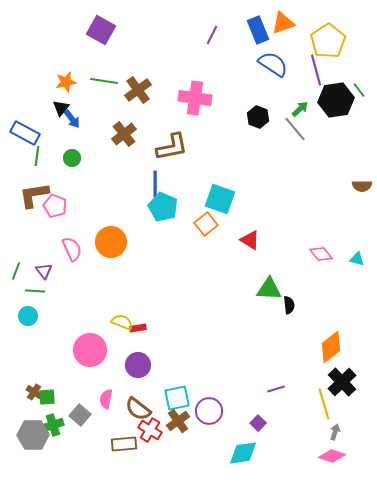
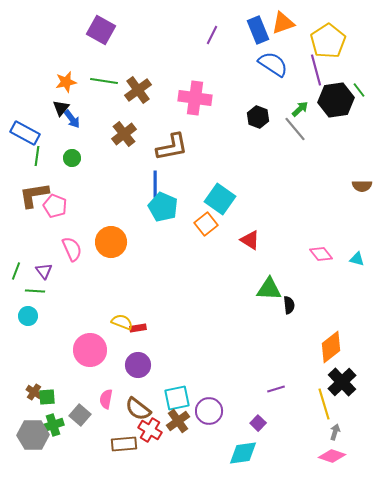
cyan square at (220, 199): rotated 16 degrees clockwise
